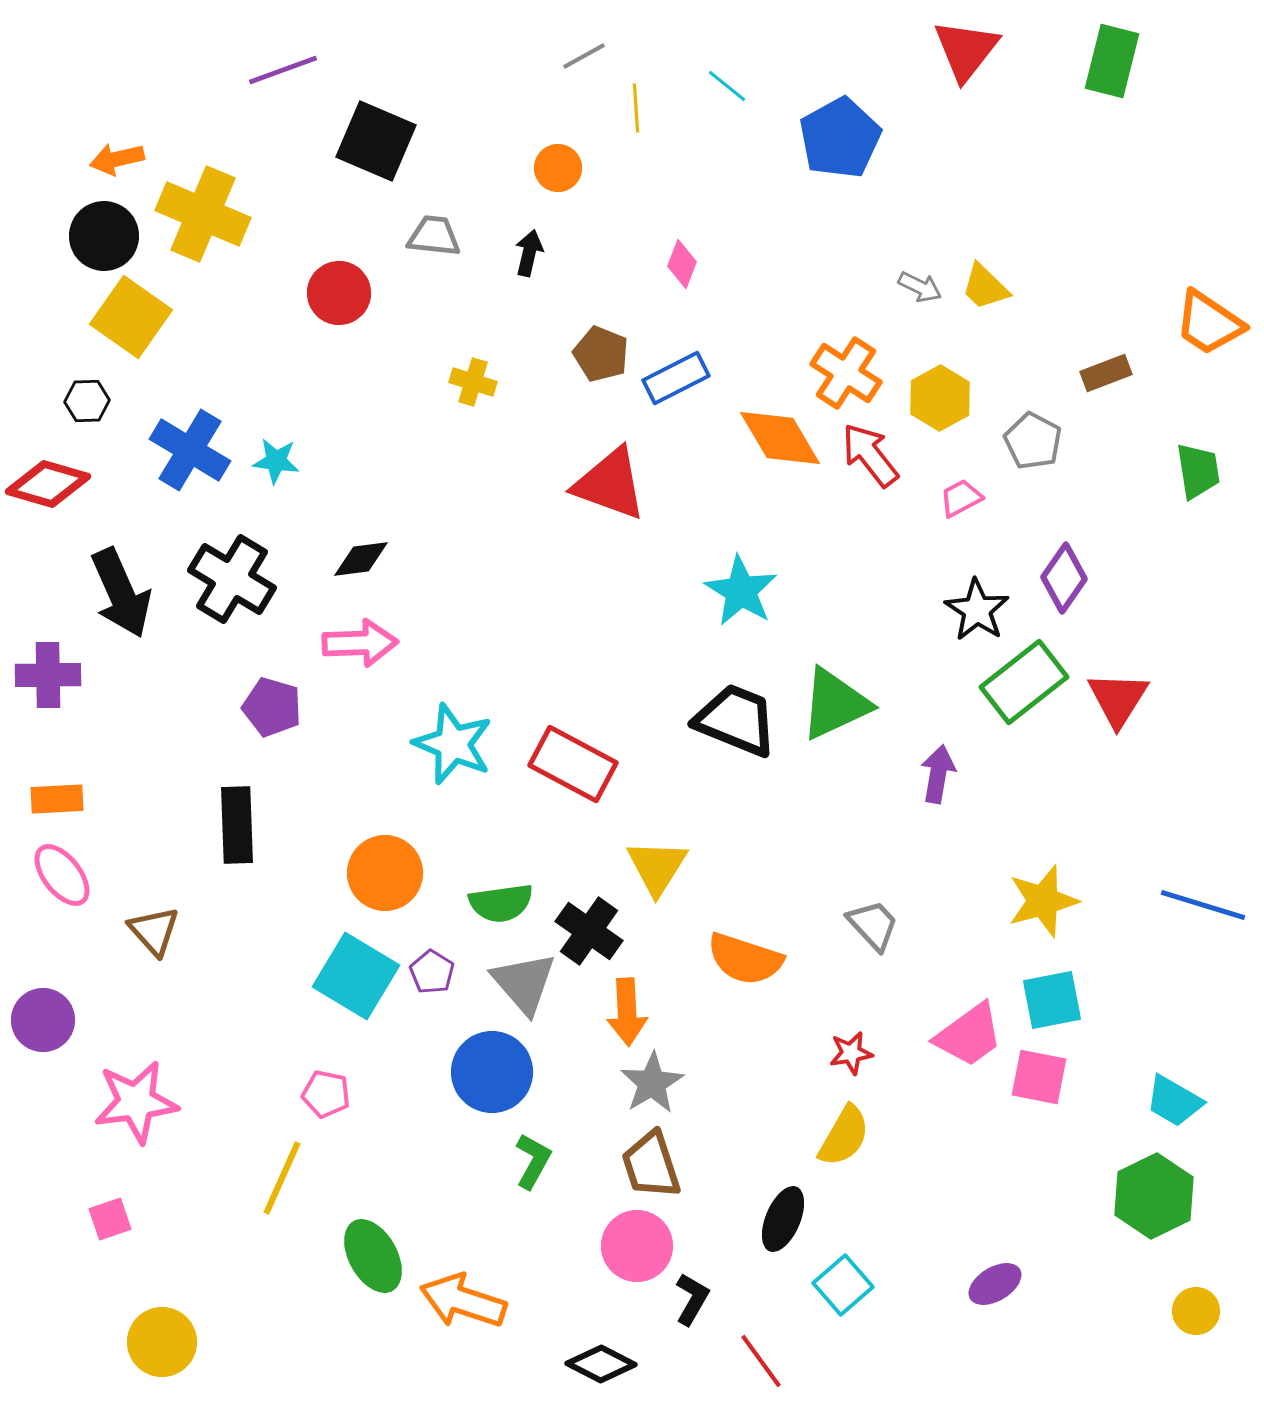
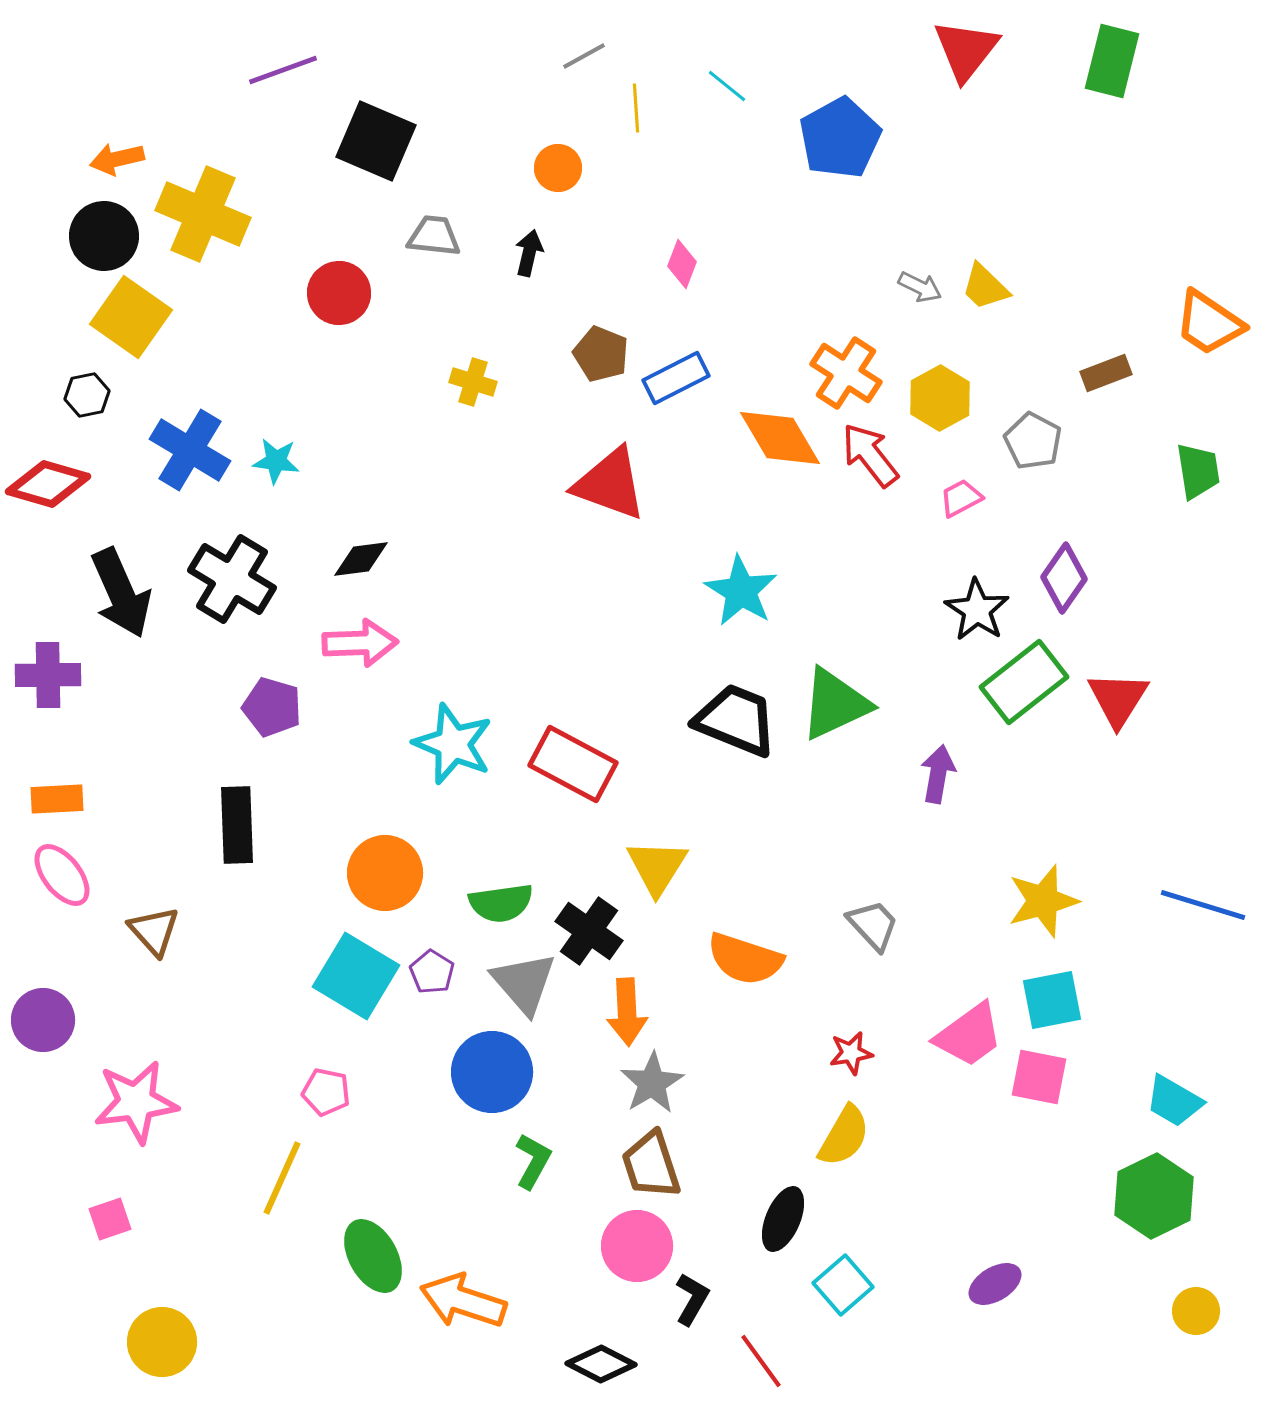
black hexagon at (87, 401): moved 6 px up; rotated 9 degrees counterclockwise
pink pentagon at (326, 1094): moved 2 px up
